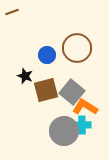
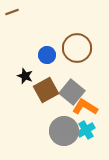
brown square: rotated 15 degrees counterclockwise
cyan cross: moved 4 px right, 5 px down; rotated 30 degrees counterclockwise
